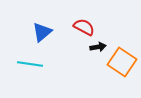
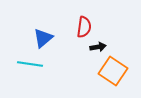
red semicircle: rotated 70 degrees clockwise
blue triangle: moved 1 px right, 6 px down
orange square: moved 9 px left, 9 px down
